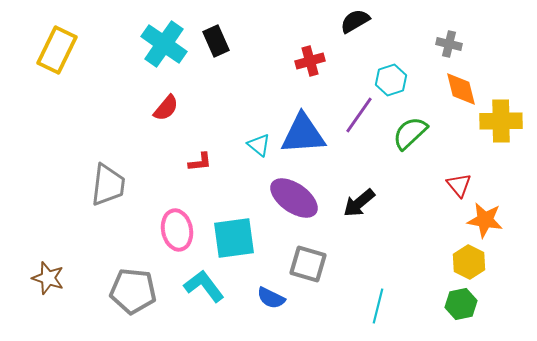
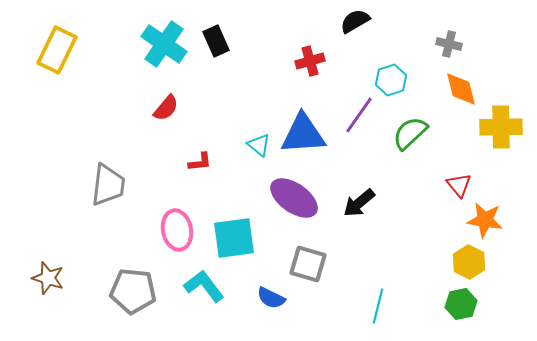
yellow cross: moved 6 px down
